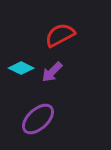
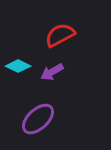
cyan diamond: moved 3 px left, 2 px up
purple arrow: rotated 15 degrees clockwise
